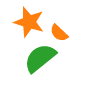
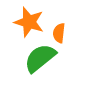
orange semicircle: rotated 54 degrees clockwise
